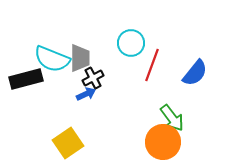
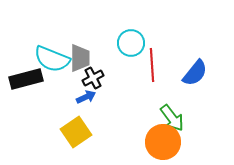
red line: rotated 24 degrees counterclockwise
blue arrow: moved 3 px down
yellow square: moved 8 px right, 11 px up
